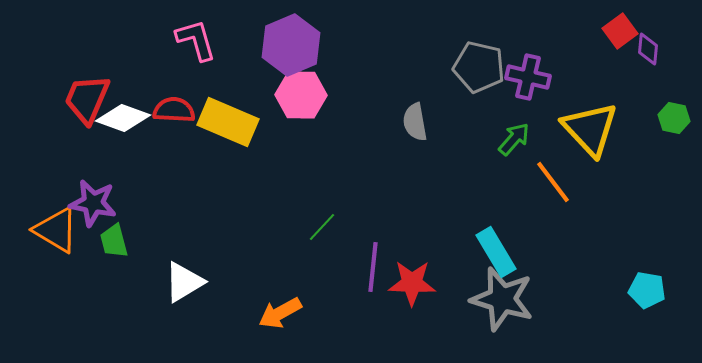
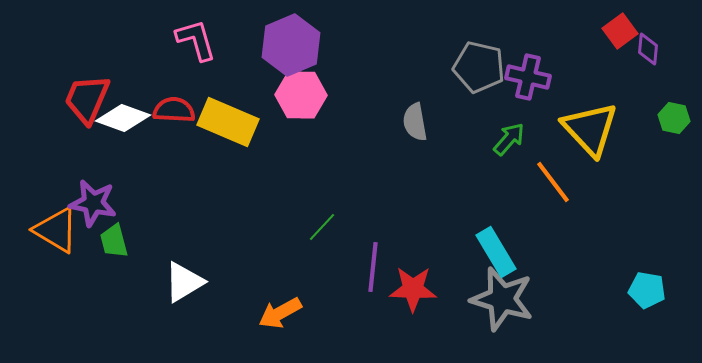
green arrow: moved 5 px left
red star: moved 1 px right, 6 px down
